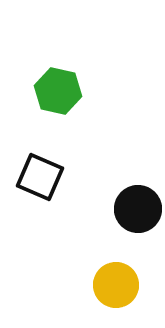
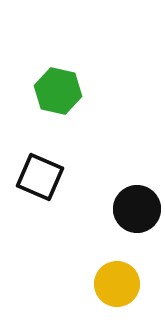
black circle: moved 1 px left
yellow circle: moved 1 px right, 1 px up
